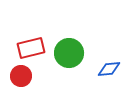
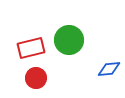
green circle: moved 13 px up
red circle: moved 15 px right, 2 px down
